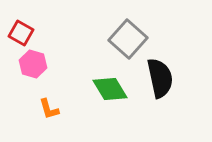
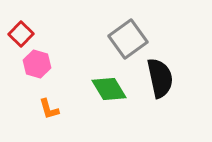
red square: moved 1 px down; rotated 15 degrees clockwise
gray square: rotated 12 degrees clockwise
pink hexagon: moved 4 px right
green diamond: moved 1 px left
